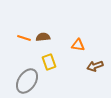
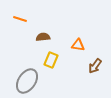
orange line: moved 4 px left, 19 px up
yellow rectangle: moved 2 px right, 2 px up; rotated 42 degrees clockwise
brown arrow: rotated 35 degrees counterclockwise
